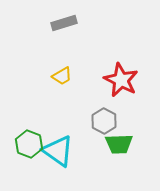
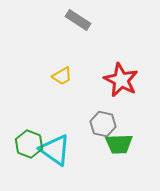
gray rectangle: moved 14 px right, 3 px up; rotated 50 degrees clockwise
gray hexagon: moved 1 px left, 3 px down; rotated 15 degrees counterclockwise
cyan triangle: moved 3 px left, 1 px up
